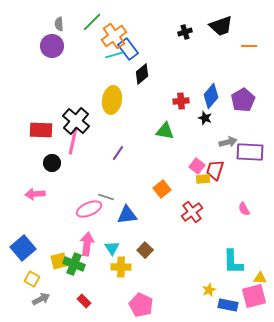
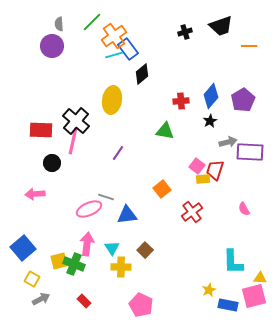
black star at (205, 118): moved 5 px right, 3 px down; rotated 24 degrees clockwise
